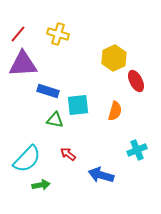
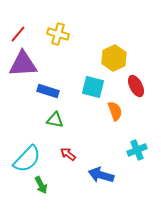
red ellipse: moved 5 px down
cyan square: moved 15 px right, 18 px up; rotated 20 degrees clockwise
orange semicircle: rotated 36 degrees counterclockwise
green arrow: rotated 72 degrees clockwise
